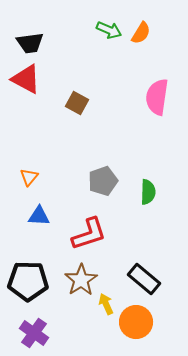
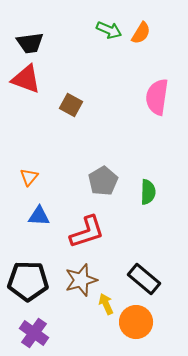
red triangle: rotated 8 degrees counterclockwise
brown square: moved 6 px left, 2 px down
gray pentagon: rotated 12 degrees counterclockwise
red L-shape: moved 2 px left, 2 px up
brown star: rotated 16 degrees clockwise
